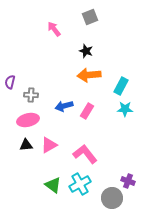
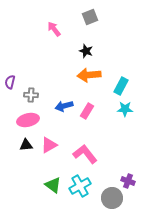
cyan cross: moved 2 px down
